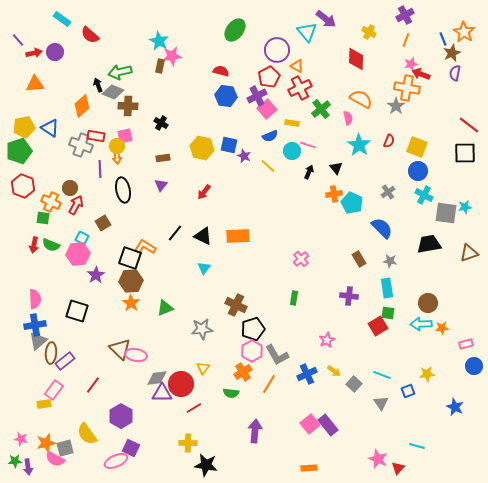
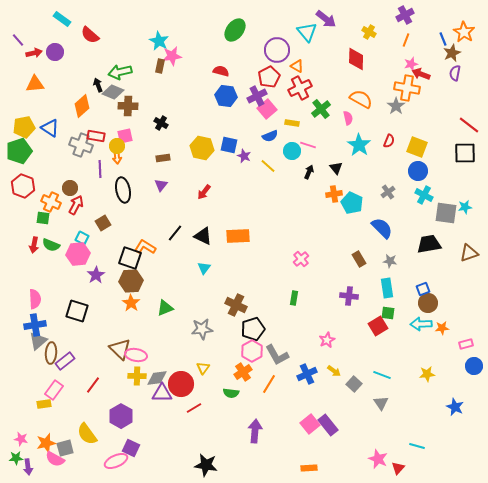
blue square at (408, 391): moved 15 px right, 102 px up
yellow cross at (188, 443): moved 51 px left, 67 px up
green star at (15, 461): moved 1 px right, 3 px up
